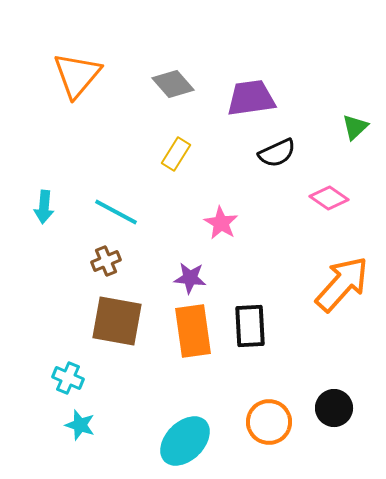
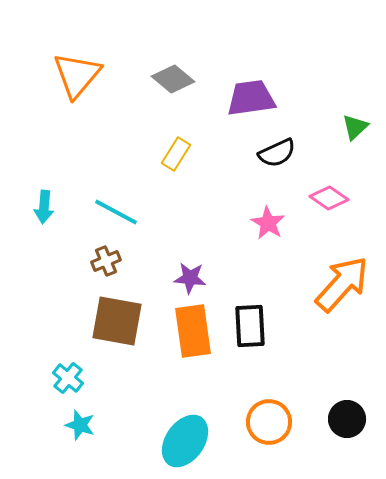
gray diamond: moved 5 px up; rotated 9 degrees counterclockwise
pink star: moved 47 px right
cyan cross: rotated 16 degrees clockwise
black circle: moved 13 px right, 11 px down
cyan ellipse: rotated 10 degrees counterclockwise
